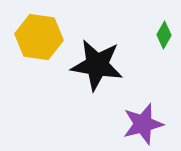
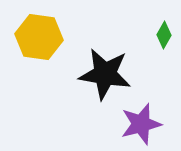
black star: moved 8 px right, 9 px down
purple star: moved 2 px left
